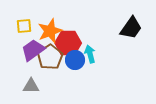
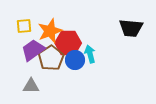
black trapezoid: rotated 60 degrees clockwise
brown pentagon: moved 1 px right, 1 px down
